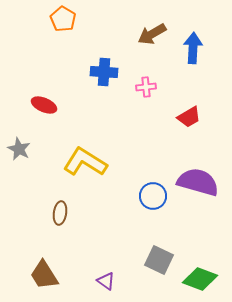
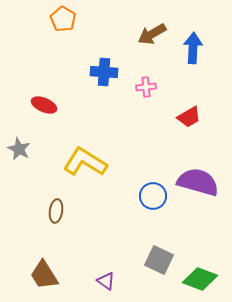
brown ellipse: moved 4 px left, 2 px up
